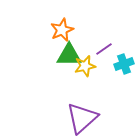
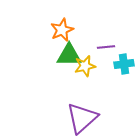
purple line: moved 2 px right, 2 px up; rotated 30 degrees clockwise
cyan cross: rotated 12 degrees clockwise
